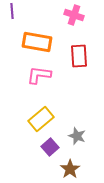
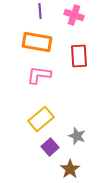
purple line: moved 28 px right
